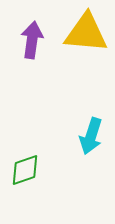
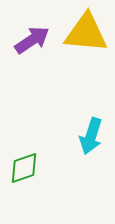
purple arrow: rotated 48 degrees clockwise
green diamond: moved 1 px left, 2 px up
